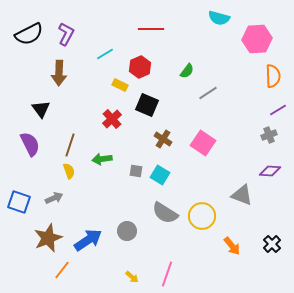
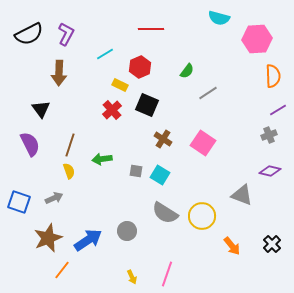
red cross: moved 9 px up
purple diamond: rotated 10 degrees clockwise
yellow arrow: rotated 24 degrees clockwise
